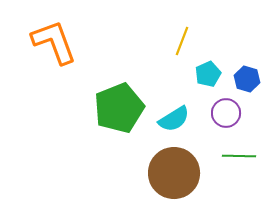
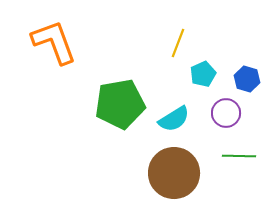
yellow line: moved 4 px left, 2 px down
cyan pentagon: moved 5 px left
green pentagon: moved 1 px right, 4 px up; rotated 12 degrees clockwise
